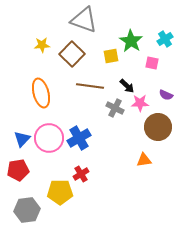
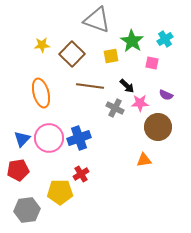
gray triangle: moved 13 px right
green star: moved 1 px right
blue cross: rotated 10 degrees clockwise
